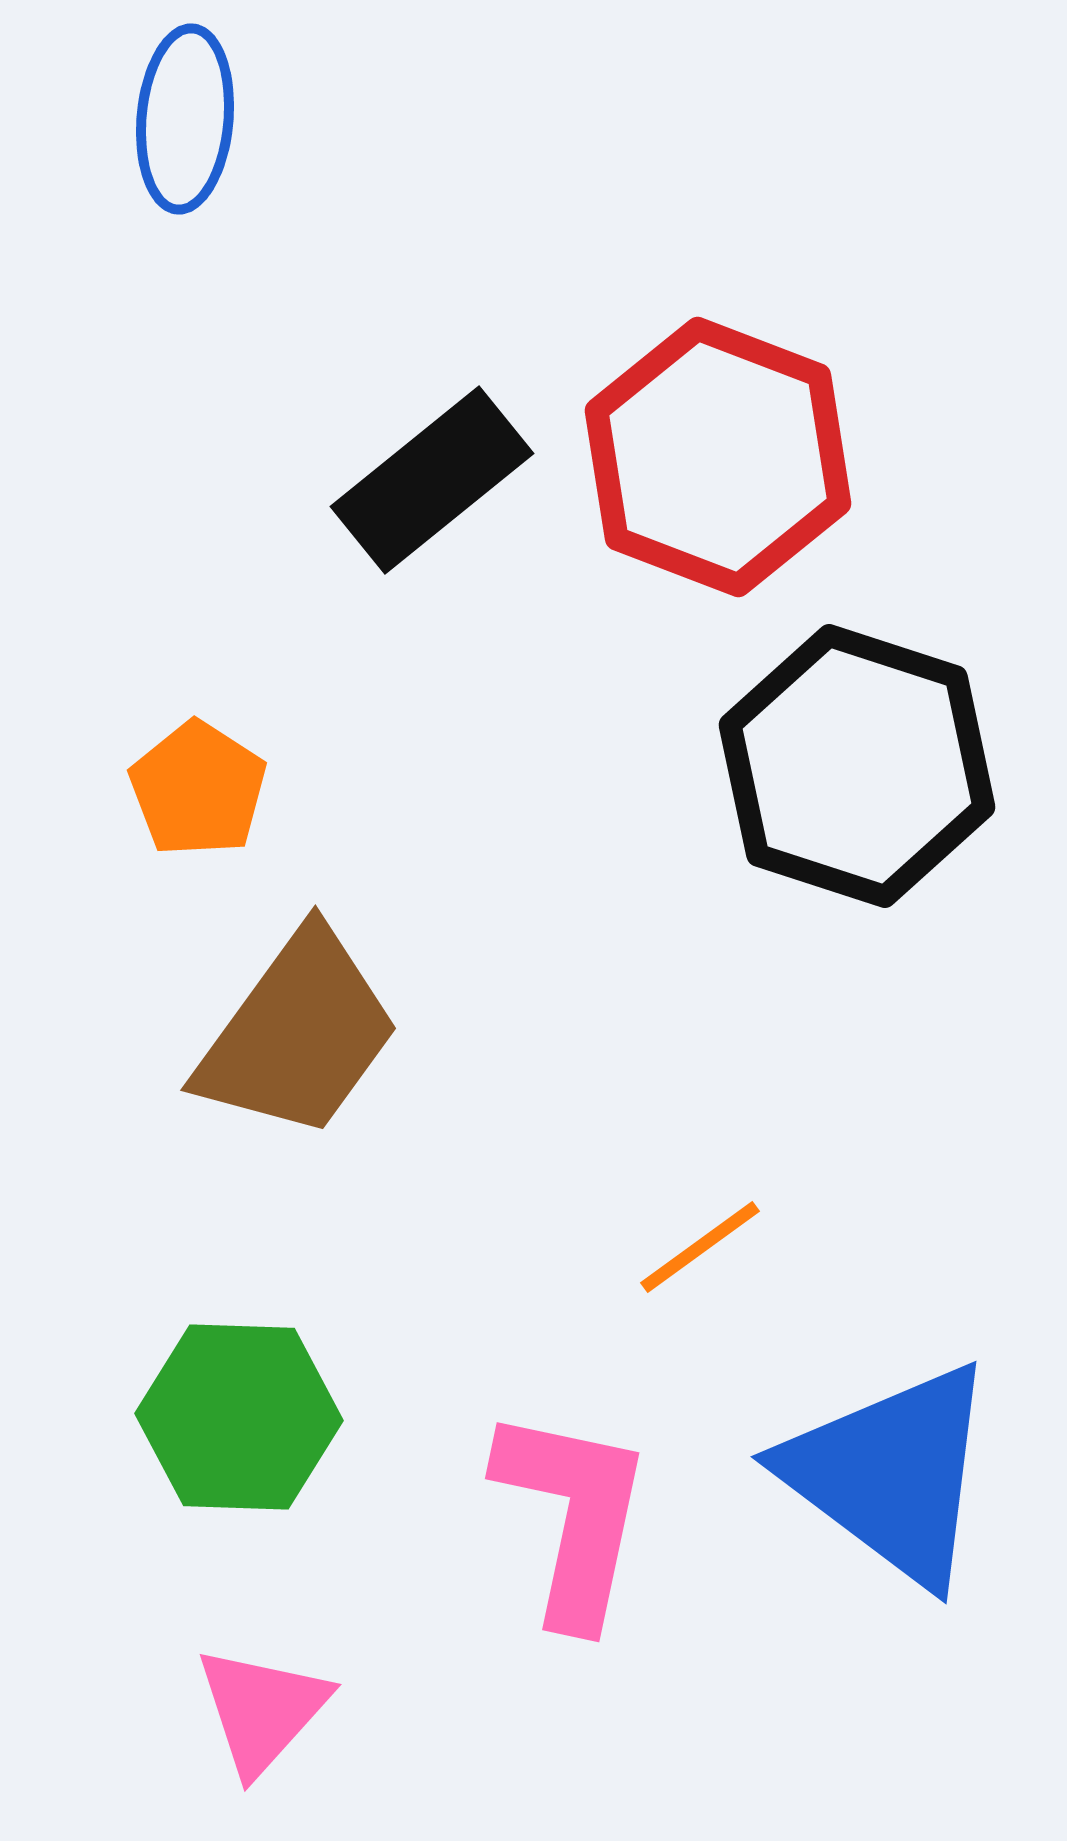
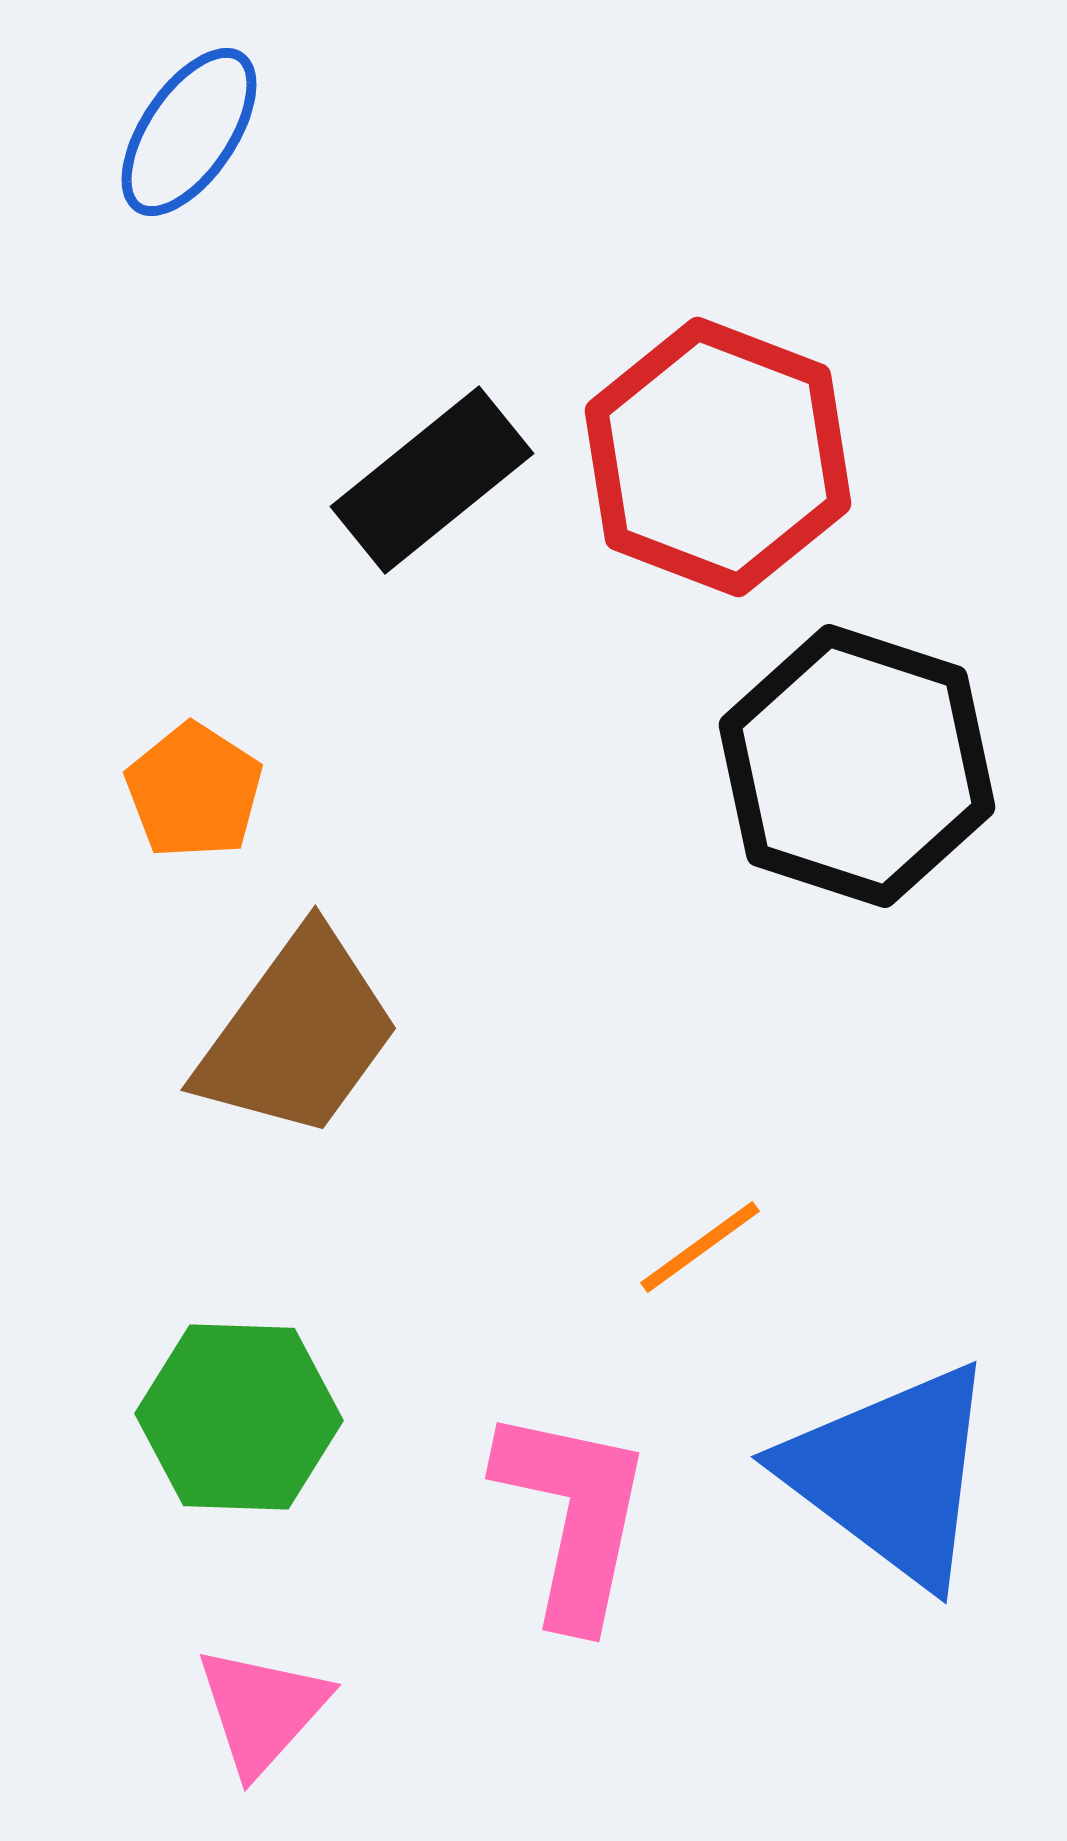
blue ellipse: moved 4 px right, 13 px down; rotated 29 degrees clockwise
orange pentagon: moved 4 px left, 2 px down
